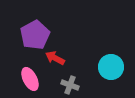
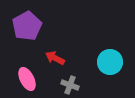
purple pentagon: moved 8 px left, 9 px up
cyan circle: moved 1 px left, 5 px up
pink ellipse: moved 3 px left
